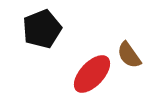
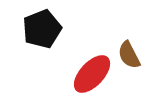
brown semicircle: rotated 8 degrees clockwise
